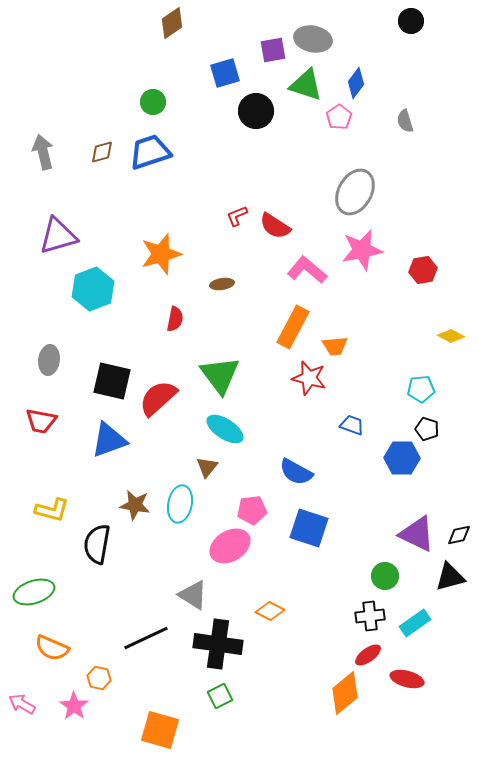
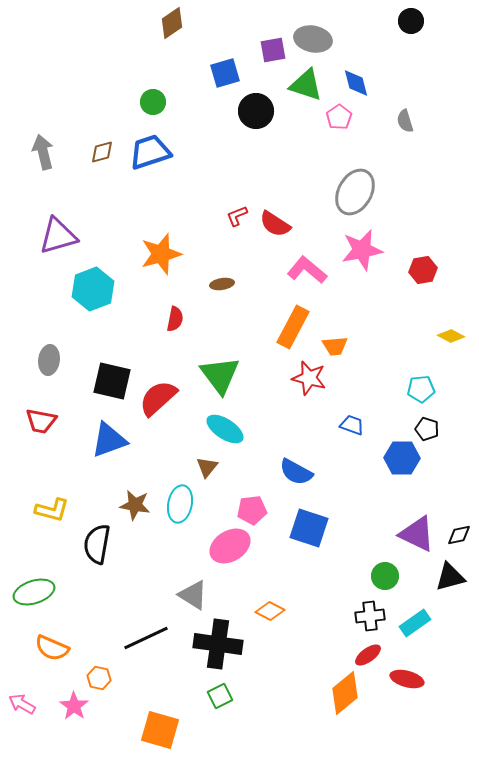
blue diamond at (356, 83): rotated 52 degrees counterclockwise
red semicircle at (275, 226): moved 2 px up
